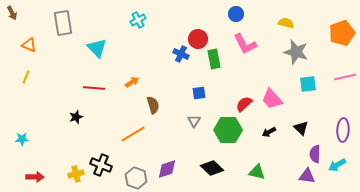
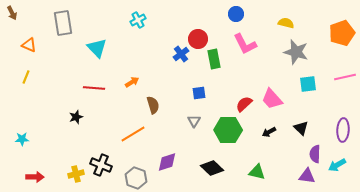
blue cross: rotated 28 degrees clockwise
purple diamond: moved 7 px up
